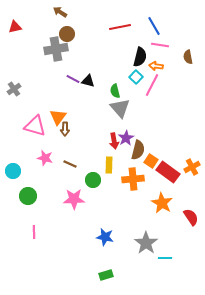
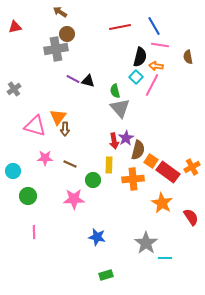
pink star at (45, 158): rotated 14 degrees counterclockwise
blue star at (105, 237): moved 8 px left
